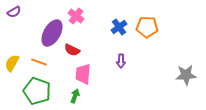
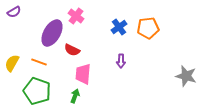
orange pentagon: moved 1 px right, 1 px down; rotated 10 degrees counterclockwise
gray star: moved 1 px down; rotated 20 degrees clockwise
